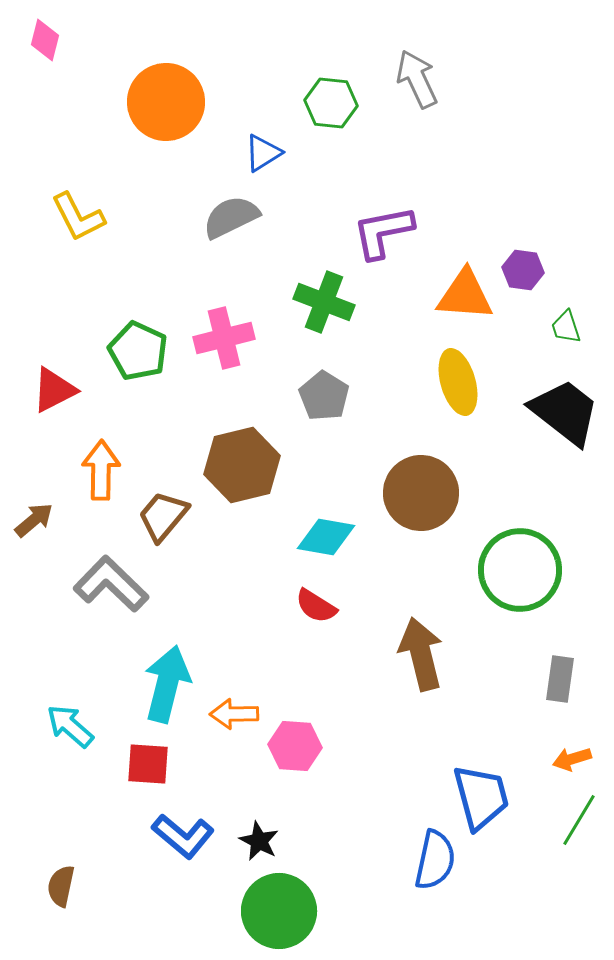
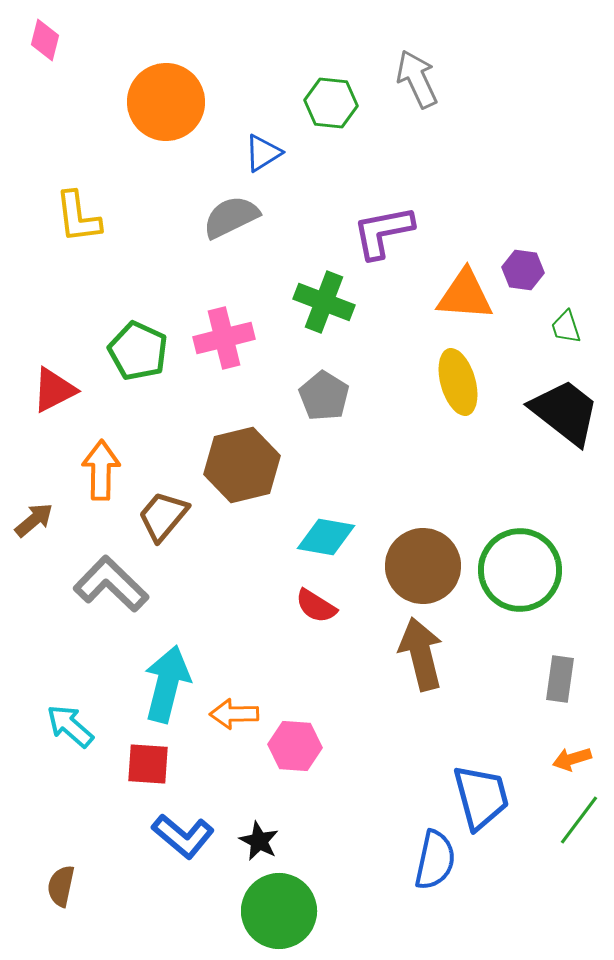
yellow L-shape at (78, 217): rotated 20 degrees clockwise
brown circle at (421, 493): moved 2 px right, 73 px down
green line at (579, 820): rotated 6 degrees clockwise
